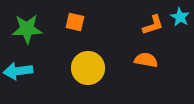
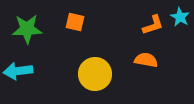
yellow circle: moved 7 px right, 6 px down
